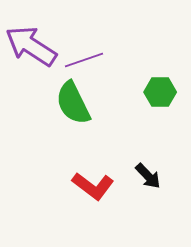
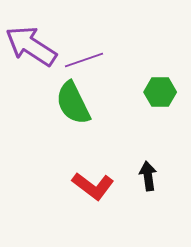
black arrow: rotated 144 degrees counterclockwise
